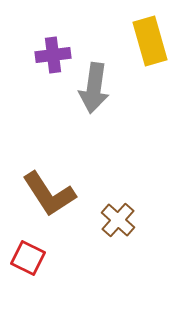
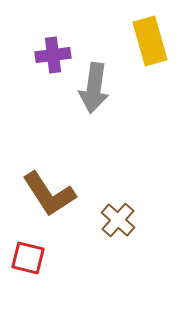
red square: rotated 12 degrees counterclockwise
